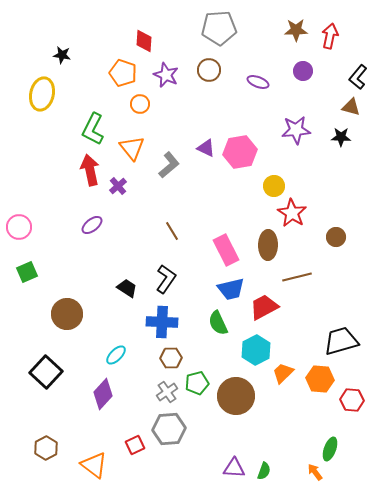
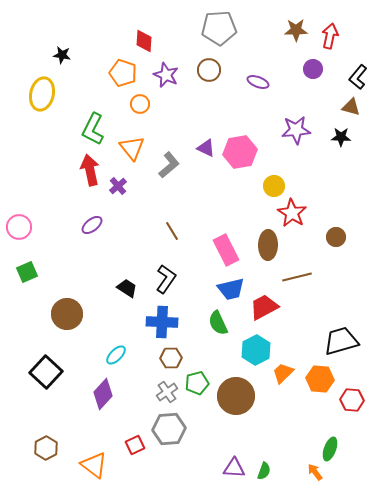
purple circle at (303, 71): moved 10 px right, 2 px up
